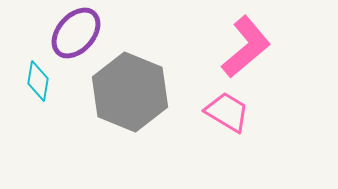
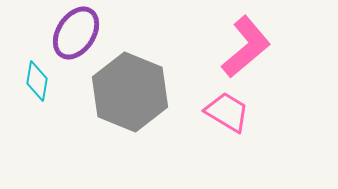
purple ellipse: rotated 8 degrees counterclockwise
cyan diamond: moved 1 px left
